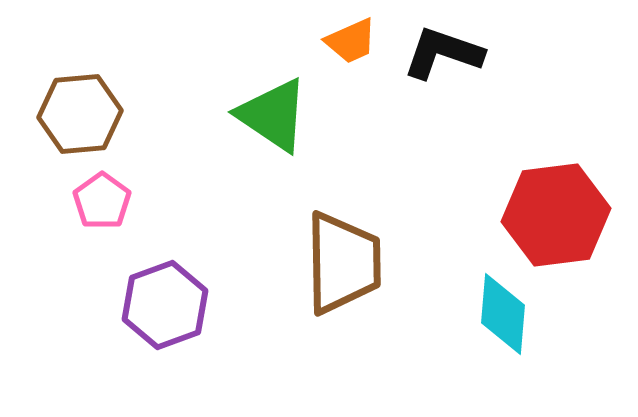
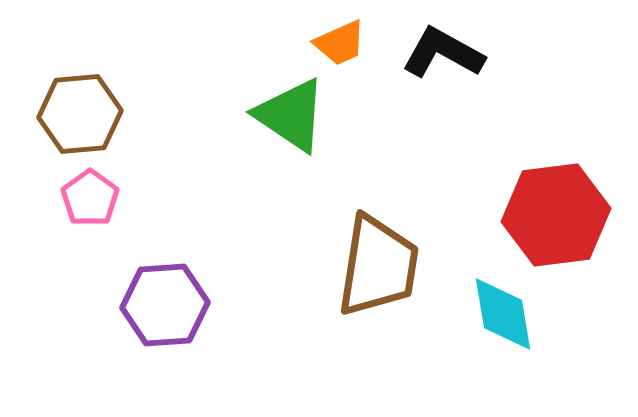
orange trapezoid: moved 11 px left, 2 px down
black L-shape: rotated 10 degrees clockwise
green triangle: moved 18 px right
pink pentagon: moved 12 px left, 3 px up
brown trapezoid: moved 35 px right, 3 px down; rotated 10 degrees clockwise
purple hexagon: rotated 16 degrees clockwise
cyan diamond: rotated 14 degrees counterclockwise
